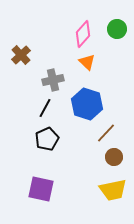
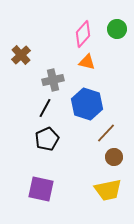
orange triangle: rotated 30 degrees counterclockwise
yellow trapezoid: moved 5 px left
